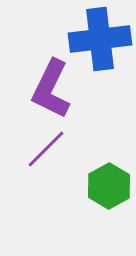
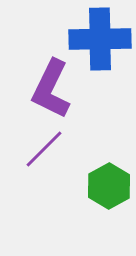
blue cross: rotated 6 degrees clockwise
purple line: moved 2 px left
